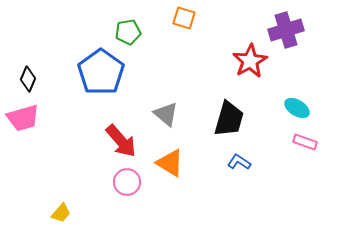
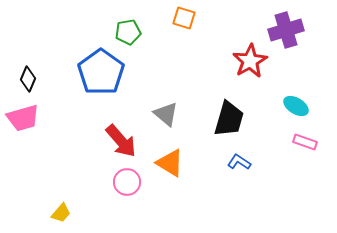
cyan ellipse: moved 1 px left, 2 px up
